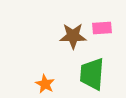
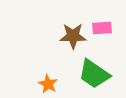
green trapezoid: moved 2 px right; rotated 60 degrees counterclockwise
orange star: moved 3 px right
